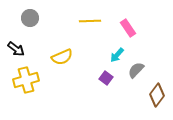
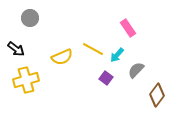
yellow line: moved 3 px right, 28 px down; rotated 30 degrees clockwise
